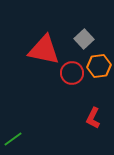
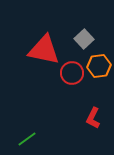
green line: moved 14 px right
